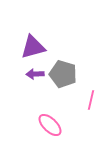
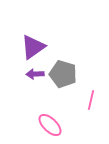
purple triangle: rotated 20 degrees counterclockwise
